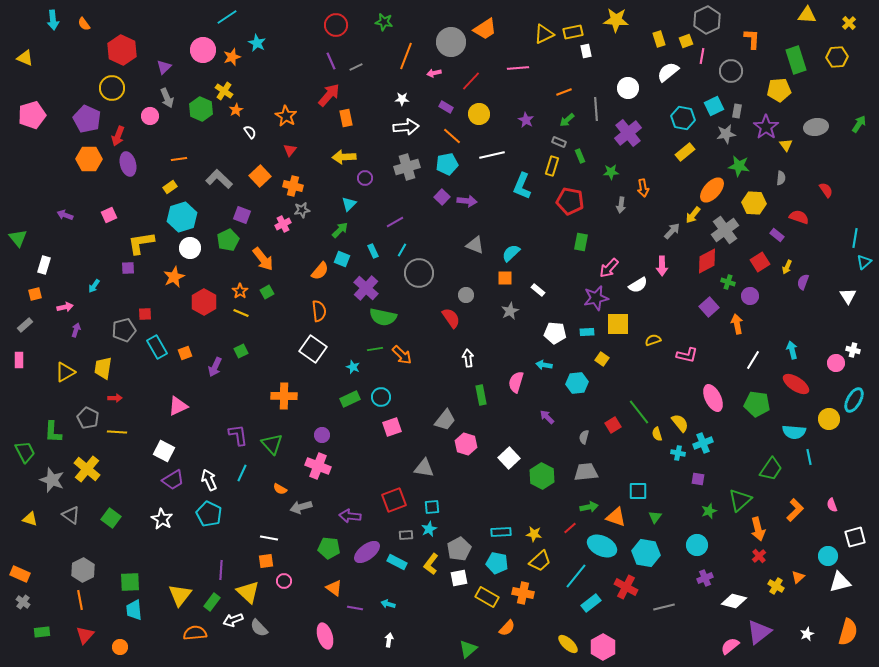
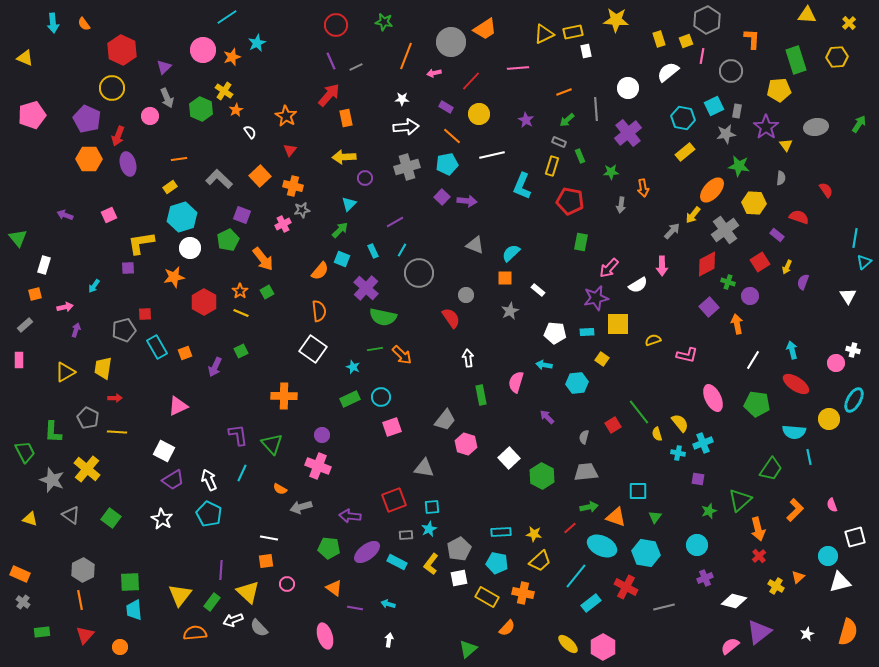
cyan arrow at (53, 20): moved 3 px down
cyan star at (257, 43): rotated 18 degrees clockwise
red diamond at (707, 261): moved 3 px down
orange star at (174, 277): rotated 15 degrees clockwise
pink circle at (284, 581): moved 3 px right, 3 px down
